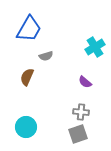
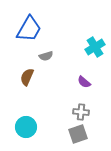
purple semicircle: moved 1 px left
